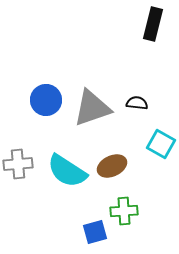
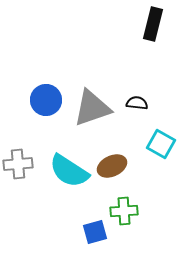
cyan semicircle: moved 2 px right
